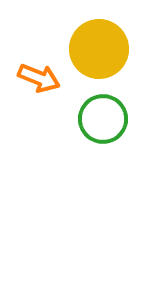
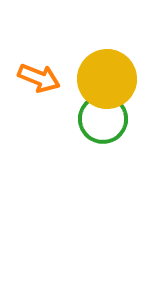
yellow circle: moved 8 px right, 30 px down
